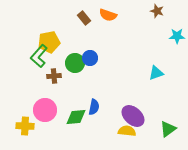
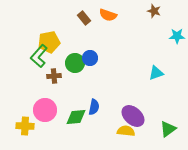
brown star: moved 3 px left
yellow semicircle: moved 1 px left
